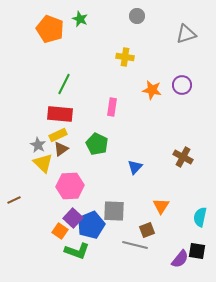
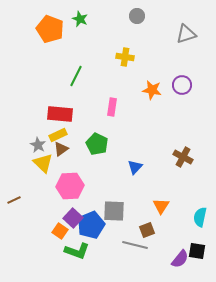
green line: moved 12 px right, 8 px up
